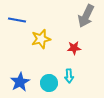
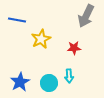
yellow star: rotated 12 degrees counterclockwise
